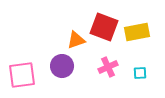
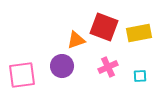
yellow rectangle: moved 2 px right, 1 px down
cyan square: moved 3 px down
